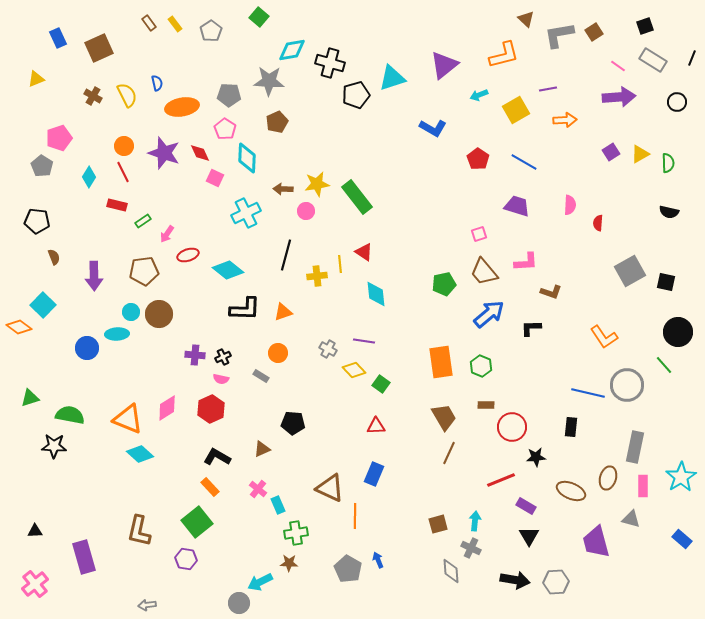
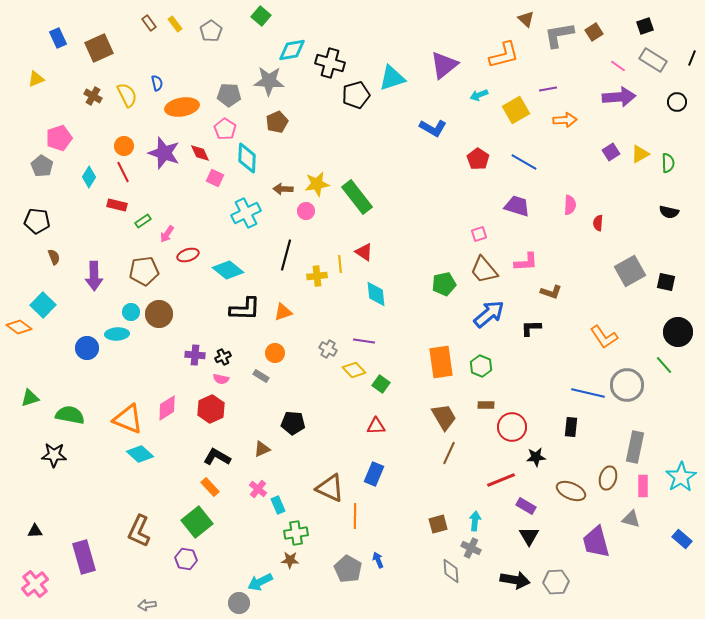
green square at (259, 17): moved 2 px right, 1 px up
brown trapezoid at (484, 272): moved 2 px up
orange circle at (278, 353): moved 3 px left
black star at (54, 446): moved 9 px down
brown L-shape at (139, 531): rotated 12 degrees clockwise
brown star at (289, 563): moved 1 px right, 3 px up
